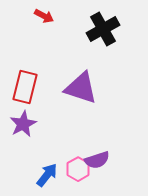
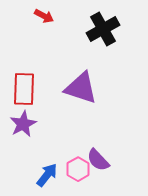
red rectangle: moved 1 px left, 2 px down; rotated 12 degrees counterclockwise
purple semicircle: moved 1 px right; rotated 65 degrees clockwise
